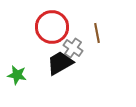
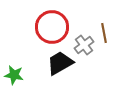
brown line: moved 7 px right
gray cross: moved 11 px right, 3 px up; rotated 18 degrees clockwise
green star: moved 3 px left
